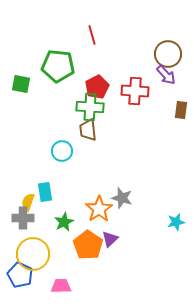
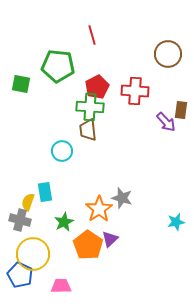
purple arrow: moved 47 px down
gray cross: moved 3 px left, 2 px down; rotated 15 degrees clockwise
